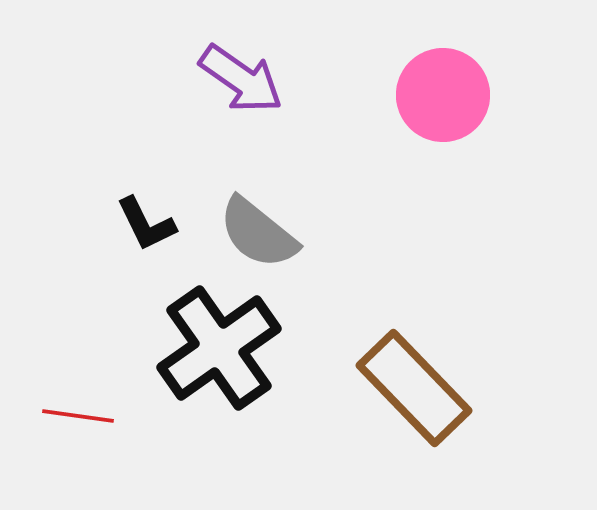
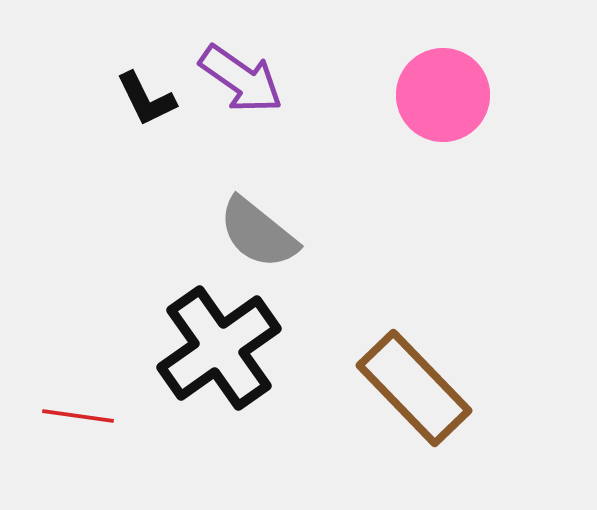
black L-shape: moved 125 px up
